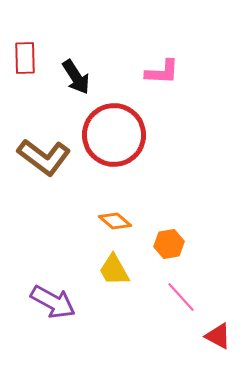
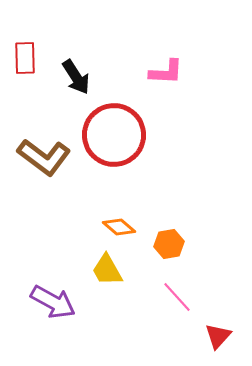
pink L-shape: moved 4 px right
orange diamond: moved 4 px right, 6 px down
yellow trapezoid: moved 7 px left
pink line: moved 4 px left
red triangle: rotated 44 degrees clockwise
